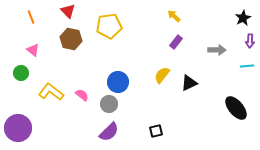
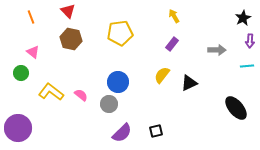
yellow arrow: rotated 16 degrees clockwise
yellow pentagon: moved 11 px right, 7 px down
purple rectangle: moved 4 px left, 2 px down
pink triangle: moved 2 px down
pink semicircle: moved 1 px left
purple semicircle: moved 13 px right, 1 px down
